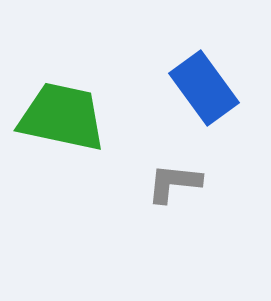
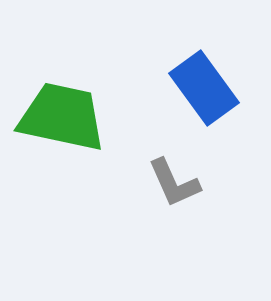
gray L-shape: rotated 120 degrees counterclockwise
